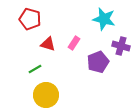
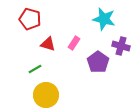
purple pentagon: rotated 15 degrees counterclockwise
